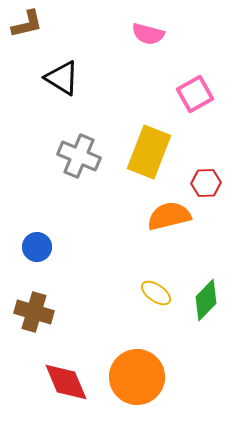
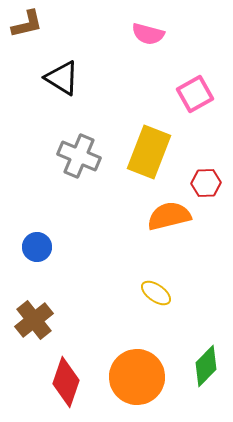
green diamond: moved 66 px down
brown cross: moved 8 px down; rotated 36 degrees clockwise
red diamond: rotated 42 degrees clockwise
